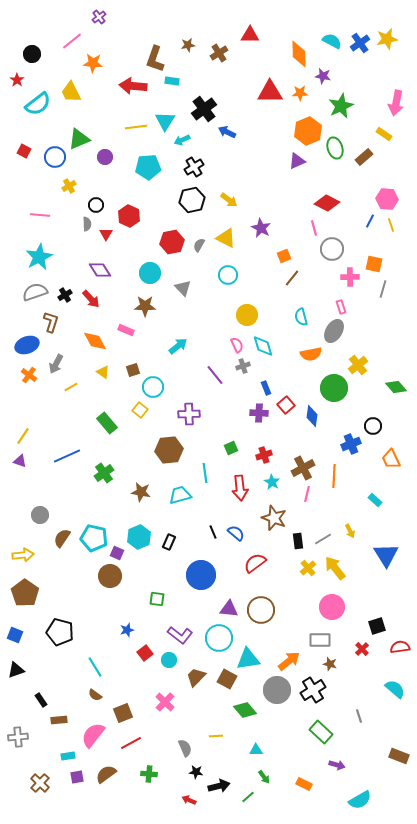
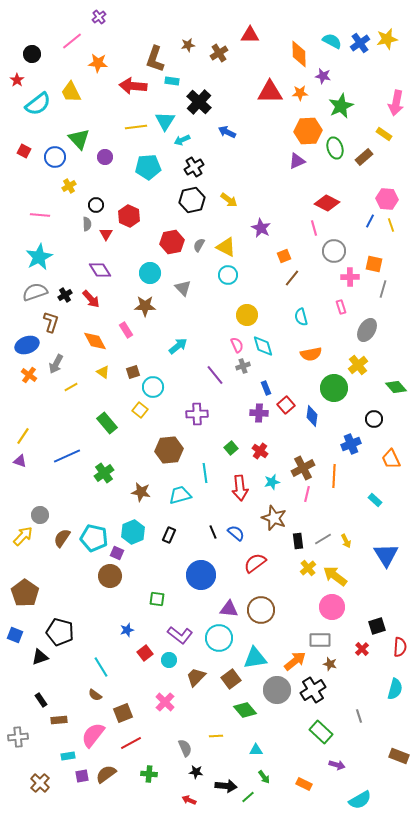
orange star at (93, 63): moved 5 px right
black cross at (204, 109): moved 5 px left, 7 px up; rotated 10 degrees counterclockwise
orange hexagon at (308, 131): rotated 20 degrees clockwise
green triangle at (79, 139): rotated 50 degrees counterclockwise
yellow triangle at (226, 238): moved 9 px down
gray circle at (332, 249): moved 2 px right, 2 px down
pink rectangle at (126, 330): rotated 35 degrees clockwise
gray ellipse at (334, 331): moved 33 px right, 1 px up
brown square at (133, 370): moved 2 px down
purple cross at (189, 414): moved 8 px right
black circle at (373, 426): moved 1 px right, 7 px up
green square at (231, 448): rotated 16 degrees counterclockwise
red cross at (264, 455): moved 4 px left, 4 px up; rotated 35 degrees counterclockwise
cyan star at (272, 482): rotated 28 degrees clockwise
yellow arrow at (350, 531): moved 4 px left, 10 px down
cyan hexagon at (139, 537): moved 6 px left, 5 px up
black rectangle at (169, 542): moved 7 px up
yellow arrow at (23, 555): moved 19 px up; rotated 40 degrees counterclockwise
yellow arrow at (335, 568): moved 8 px down; rotated 15 degrees counterclockwise
red semicircle at (400, 647): rotated 102 degrees clockwise
cyan triangle at (248, 659): moved 7 px right, 1 px up
orange arrow at (289, 661): moved 6 px right
cyan line at (95, 667): moved 6 px right
black triangle at (16, 670): moved 24 px right, 13 px up
brown square at (227, 679): moved 4 px right; rotated 24 degrees clockwise
cyan semicircle at (395, 689): rotated 65 degrees clockwise
purple square at (77, 777): moved 5 px right, 1 px up
black arrow at (219, 786): moved 7 px right; rotated 20 degrees clockwise
